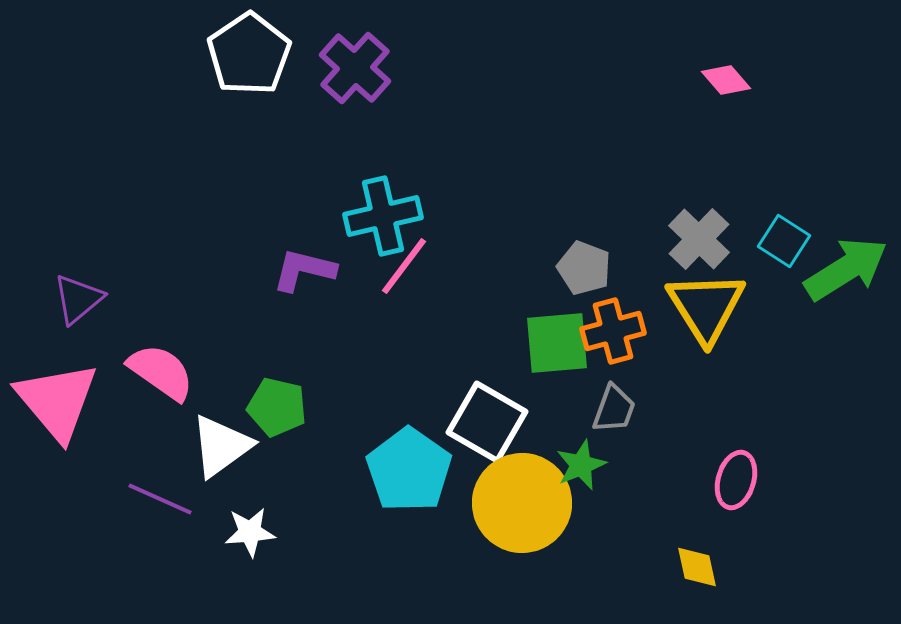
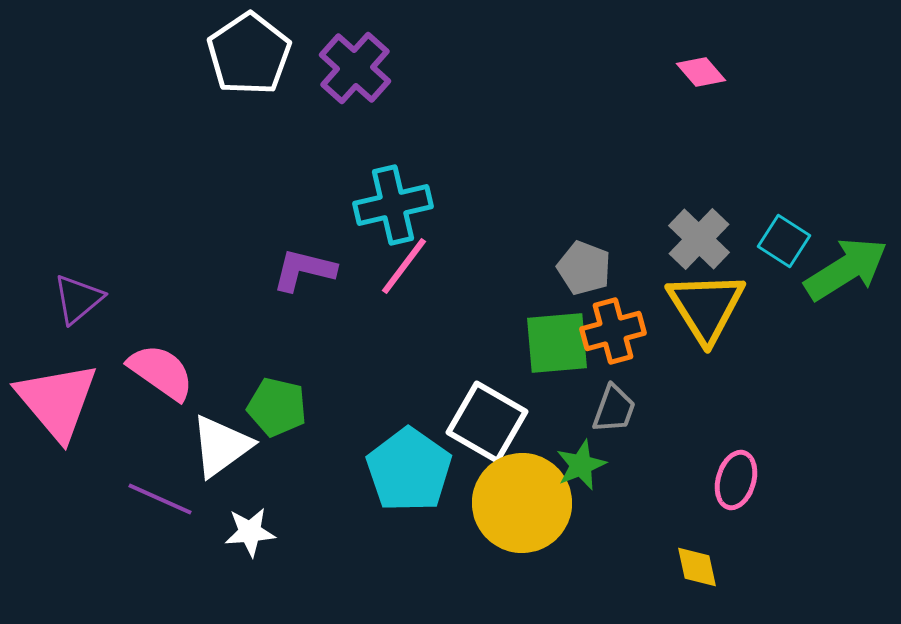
pink diamond: moved 25 px left, 8 px up
cyan cross: moved 10 px right, 11 px up
